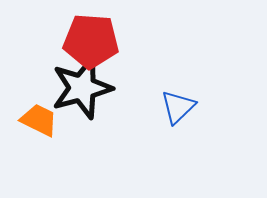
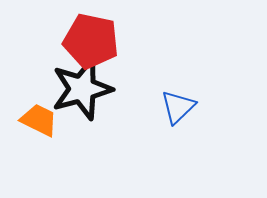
red pentagon: rotated 8 degrees clockwise
black star: moved 1 px down
